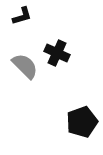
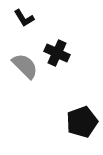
black L-shape: moved 2 px right, 2 px down; rotated 75 degrees clockwise
